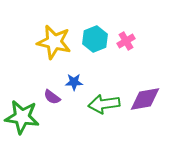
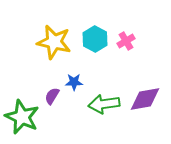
cyan hexagon: rotated 10 degrees counterclockwise
purple semicircle: moved 1 px up; rotated 84 degrees clockwise
green star: rotated 16 degrees clockwise
